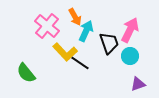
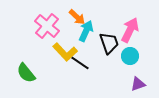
orange arrow: moved 2 px right; rotated 18 degrees counterclockwise
